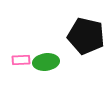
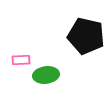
green ellipse: moved 13 px down
